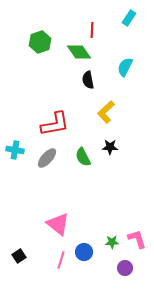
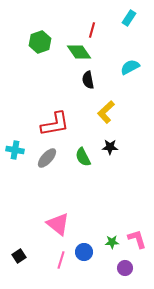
red line: rotated 14 degrees clockwise
cyan semicircle: moved 5 px right; rotated 36 degrees clockwise
